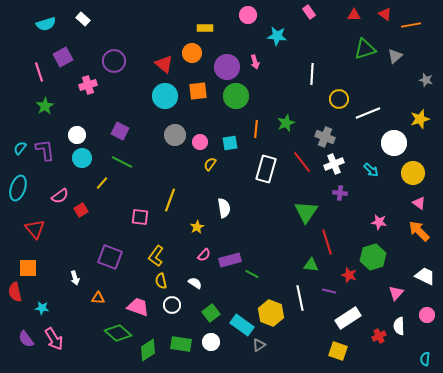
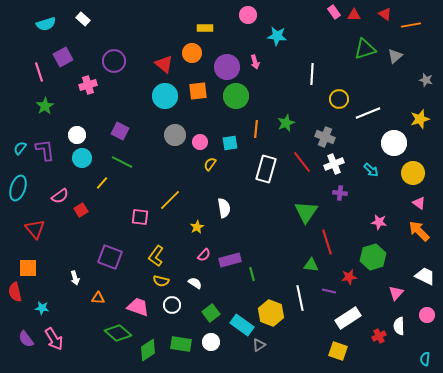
pink rectangle at (309, 12): moved 25 px right
yellow line at (170, 200): rotated 25 degrees clockwise
green line at (252, 274): rotated 48 degrees clockwise
red star at (349, 275): moved 2 px down; rotated 28 degrees counterclockwise
yellow semicircle at (161, 281): rotated 63 degrees counterclockwise
